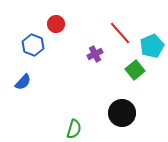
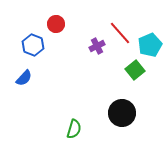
cyan pentagon: moved 2 px left, 1 px up
purple cross: moved 2 px right, 8 px up
blue semicircle: moved 1 px right, 4 px up
